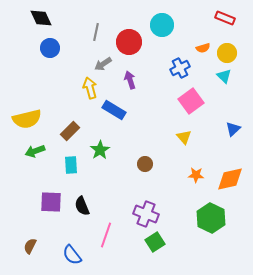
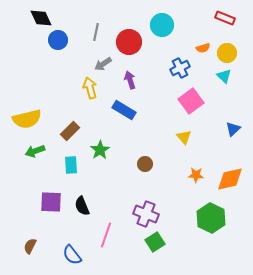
blue circle: moved 8 px right, 8 px up
blue rectangle: moved 10 px right
